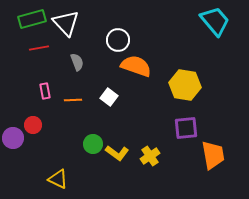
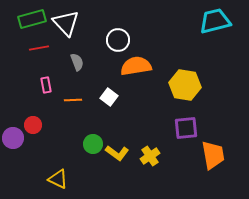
cyan trapezoid: rotated 64 degrees counterclockwise
orange semicircle: rotated 28 degrees counterclockwise
pink rectangle: moved 1 px right, 6 px up
